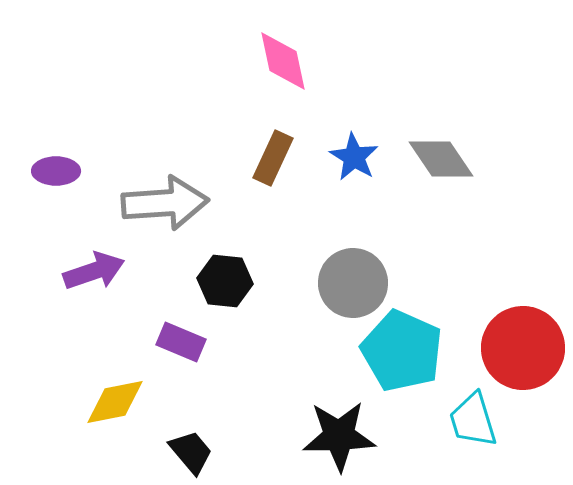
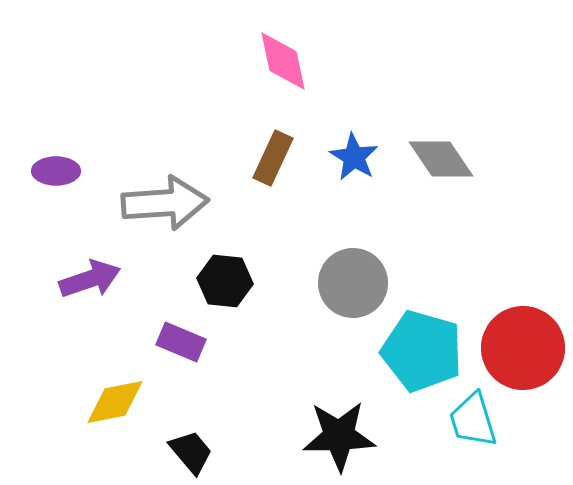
purple arrow: moved 4 px left, 8 px down
cyan pentagon: moved 20 px right; rotated 8 degrees counterclockwise
